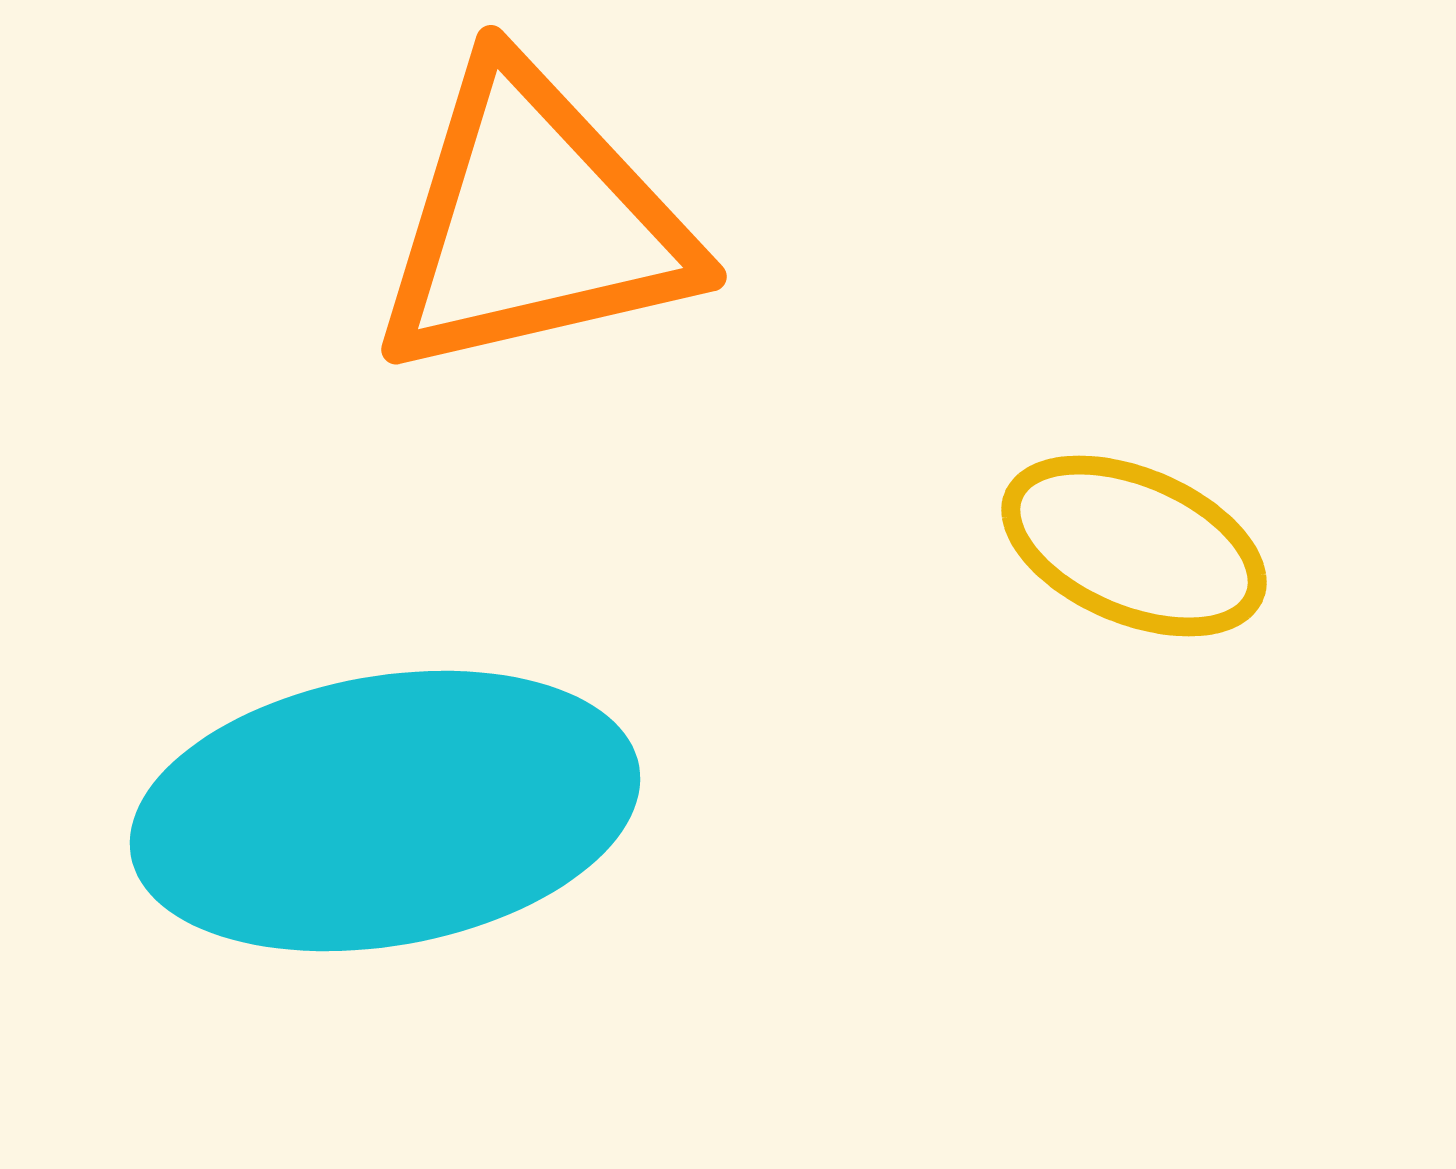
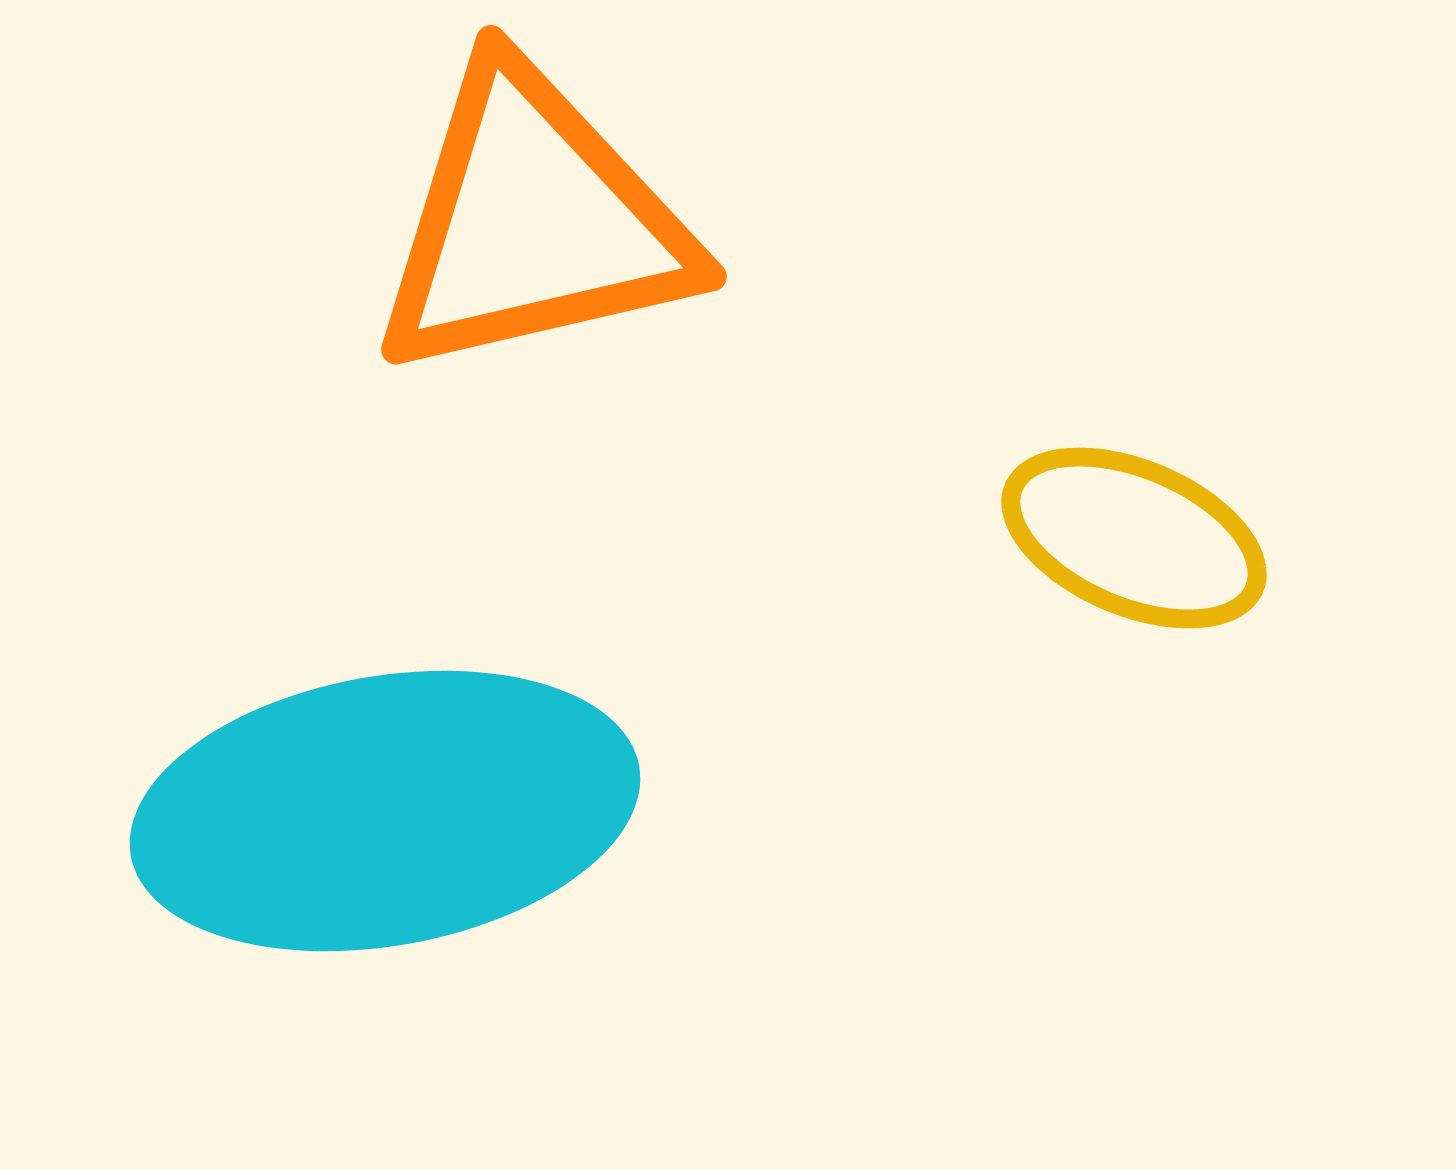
yellow ellipse: moved 8 px up
